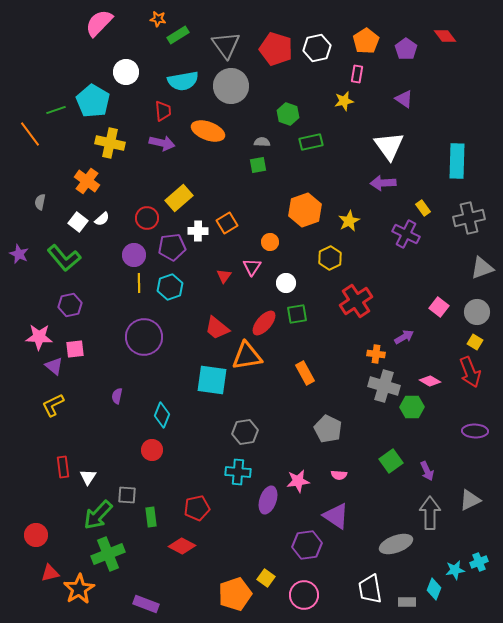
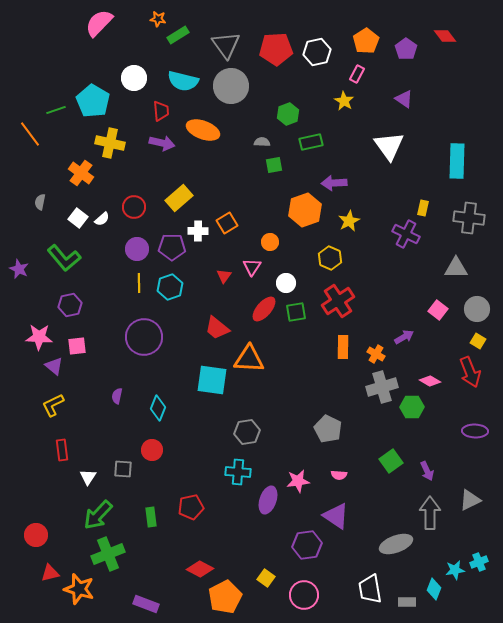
white hexagon at (317, 48): moved 4 px down
red pentagon at (276, 49): rotated 20 degrees counterclockwise
white circle at (126, 72): moved 8 px right, 6 px down
pink rectangle at (357, 74): rotated 18 degrees clockwise
cyan semicircle at (183, 81): rotated 24 degrees clockwise
yellow star at (344, 101): rotated 30 degrees counterclockwise
red trapezoid at (163, 111): moved 2 px left
green hexagon at (288, 114): rotated 20 degrees clockwise
orange ellipse at (208, 131): moved 5 px left, 1 px up
green square at (258, 165): moved 16 px right
orange cross at (87, 181): moved 6 px left, 8 px up
purple arrow at (383, 183): moved 49 px left
yellow rectangle at (423, 208): rotated 49 degrees clockwise
red circle at (147, 218): moved 13 px left, 11 px up
gray cross at (469, 218): rotated 20 degrees clockwise
white square at (78, 222): moved 4 px up
purple pentagon at (172, 247): rotated 8 degrees clockwise
purple star at (19, 254): moved 15 px down
purple circle at (134, 255): moved 3 px right, 6 px up
yellow hexagon at (330, 258): rotated 10 degrees counterclockwise
gray triangle at (482, 268): moved 26 px left; rotated 20 degrees clockwise
red cross at (356, 301): moved 18 px left
pink square at (439, 307): moved 1 px left, 3 px down
gray circle at (477, 312): moved 3 px up
green square at (297, 314): moved 1 px left, 2 px up
red ellipse at (264, 323): moved 14 px up
yellow square at (475, 342): moved 3 px right, 1 px up
pink square at (75, 349): moved 2 px right, 3 px up
orange cross at (376, 354): rotated 24 degrees clockwise
orange triangle at (247, 356): moved 2 px right, 3 px down; rotated 12 degrees clockwise
orange rectangle at (305, 373): moved 38 px right, 26 px up; rotated 30 degrees clockwise
gray cross at (384, 386): moved 2 px left, 1 px down; rotated 32 degrees counterclockwise
cyan diamond at (162, 415): moved 4 px left, 7 px up
gray hexagon at (245, 432): moved 2 px right
red rectangle at (63, 467): moved 1 px left, 17 px up
gray square at (127, 495): moved 4 px left, 26 px up
red pentagon at (197, 508): moved 6 px left, 1 px up
red diamond at (182, 546): moved 18 px right, 23 px down
orange star at (79, 589): rotated 24 degrees counterclockwise
orange pentagon at (235, 594): moved 10 px left, 3 px down; rotated 8 degrees counterclockwise
